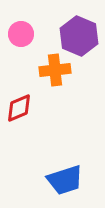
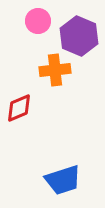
pink circle: moved 17 px right, 13 px up
blue trapezoid: moved 2 px left
